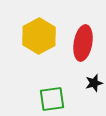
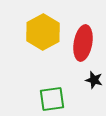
yellow hexagon: moved 4 px right, 4 px up
black star: moved 3 px up; rotated 30 degrees clockwise
